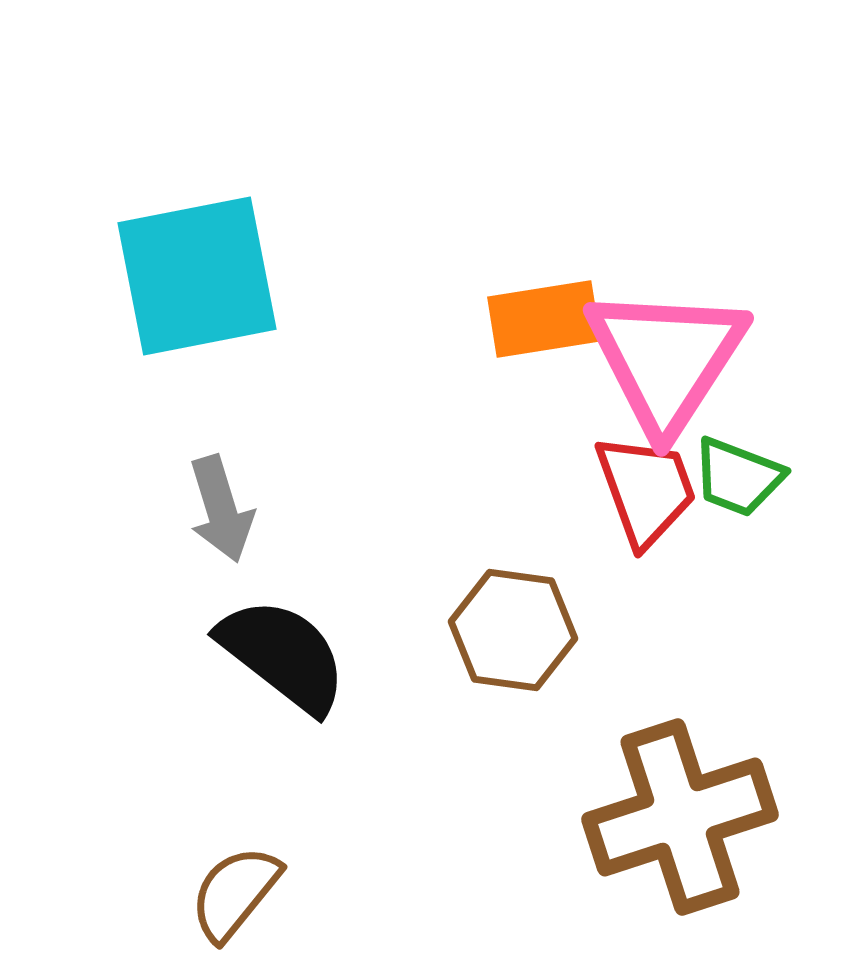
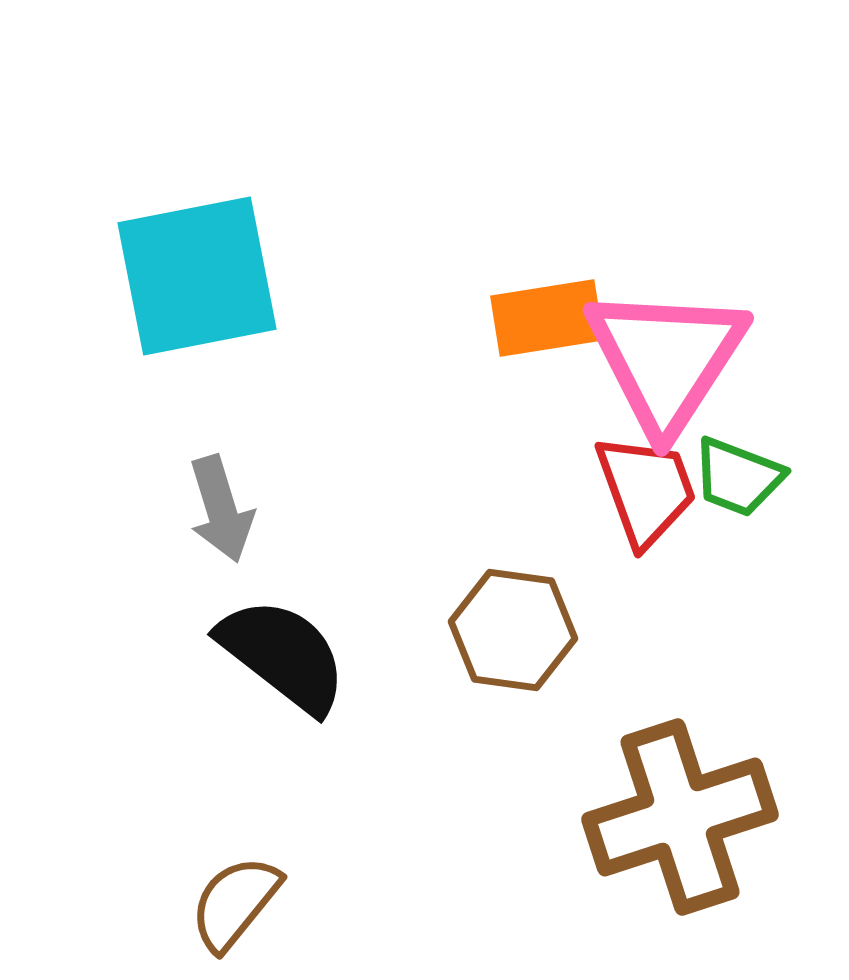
orange rectangle: moved 3 px right, 1 px up
brown semicircle: moved 10 px down
